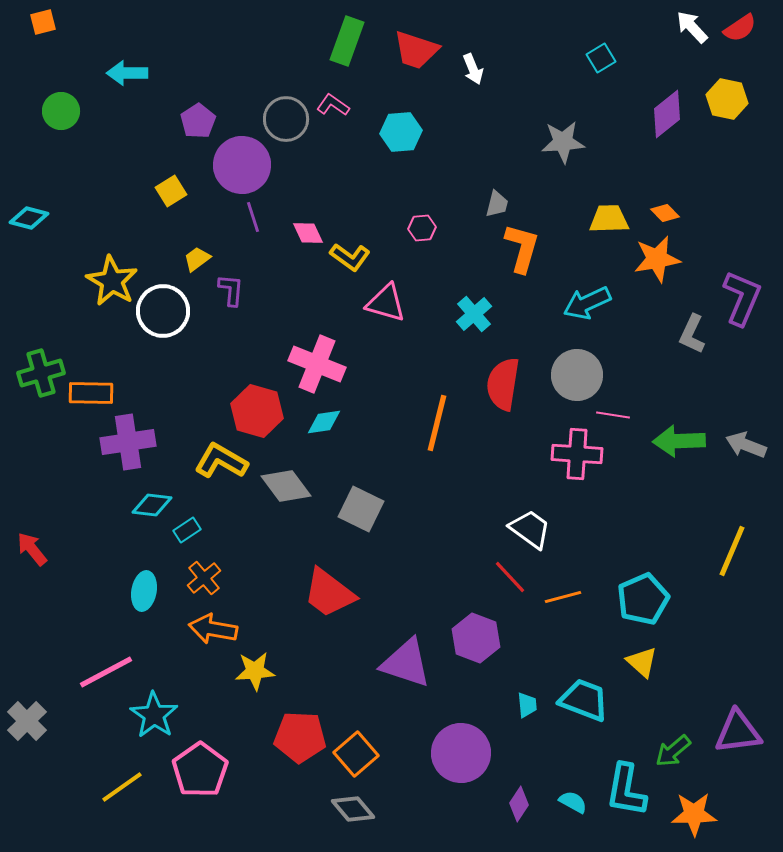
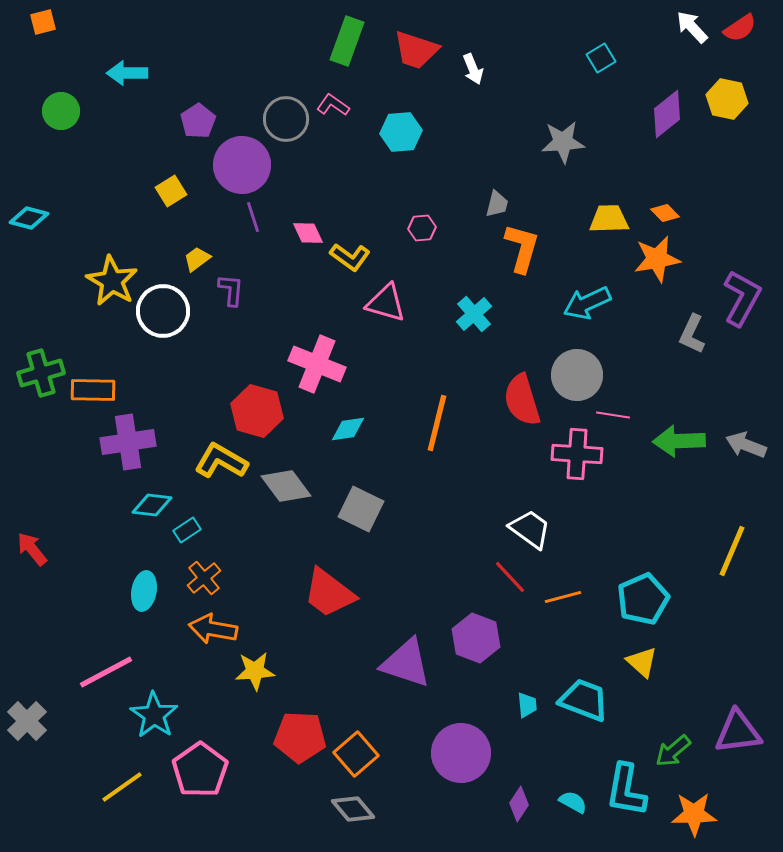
purple L-shape at (742, 298): rotated 6 degrees clockwise
red semicircle at (503, 384): moved 19 px right, 16 px down; rotated 26 degrees counterclockwise
orange rectangle at (91, 393): moved 2 px right, 3 px up
cyan diamond at (324, 422): moved 24 px right, 7 px down
